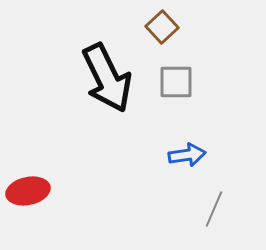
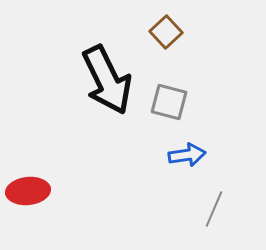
brown square: moved 4 px right, 5 px down
black arrow: moved 2 px down
gray square: moved 7 px left, 20 px down; rotated 15 degrees clockwise
red ellipse: rotated 6 degrees clockwise
